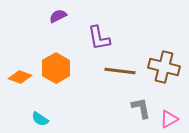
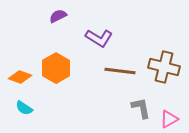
purple L-shape: rotated 48 degrees counterclockwise
cyan semicircle: moved 16 px left, 11 px up
